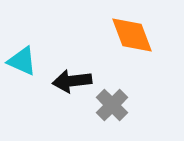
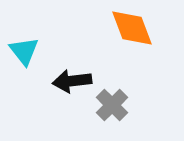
orange diamond: moved 7 px up
cyan triangle: moved 2 px right, 10 px up; rotated 28 degrees clockwise
